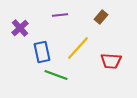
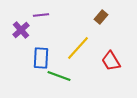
purple line: moved 19 px left
purple cross: moved 1 px right, 2 px down
blue rectangle: moved 1 px left, 6 px down; rotated 15 degrees clockwise
red trapezoid: rotated 55 degrees clockwise
green line: moved 3 px right, 1 px down
